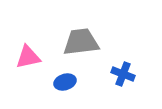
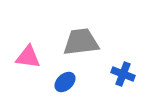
pink triangle: rotated 20 degrees clockwise
blue ellipse: rotated 25 degrees counterclockwise
